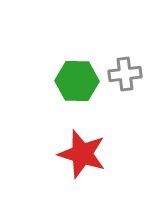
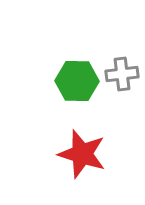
gray cross: moved 3 px left
